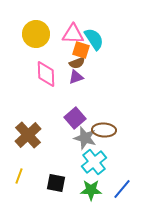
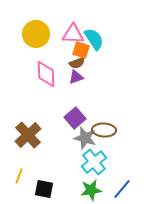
black square: moved 12 px left, 6 px down
green star: rotated 10 degrees counterclockwise
